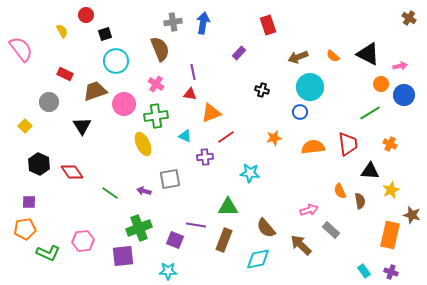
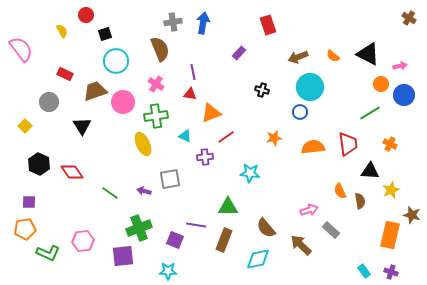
pink circle at (124, 104): moved 1 px left, 2 px up
